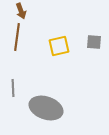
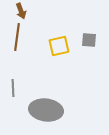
gray square: moved 5 px left, 2 px up
gray ellipse: moved 2 px down; rotated 12 degrees counterclockwise
